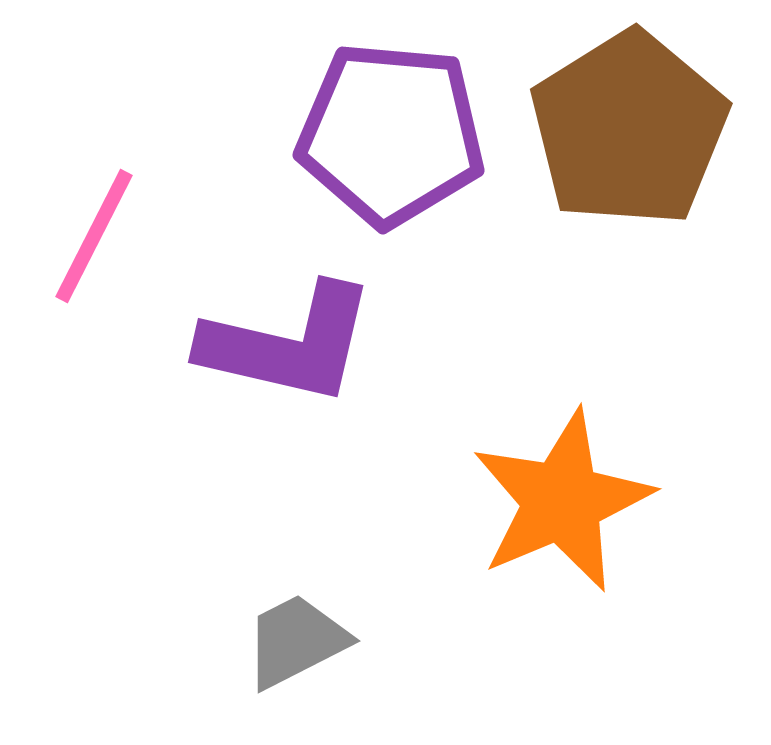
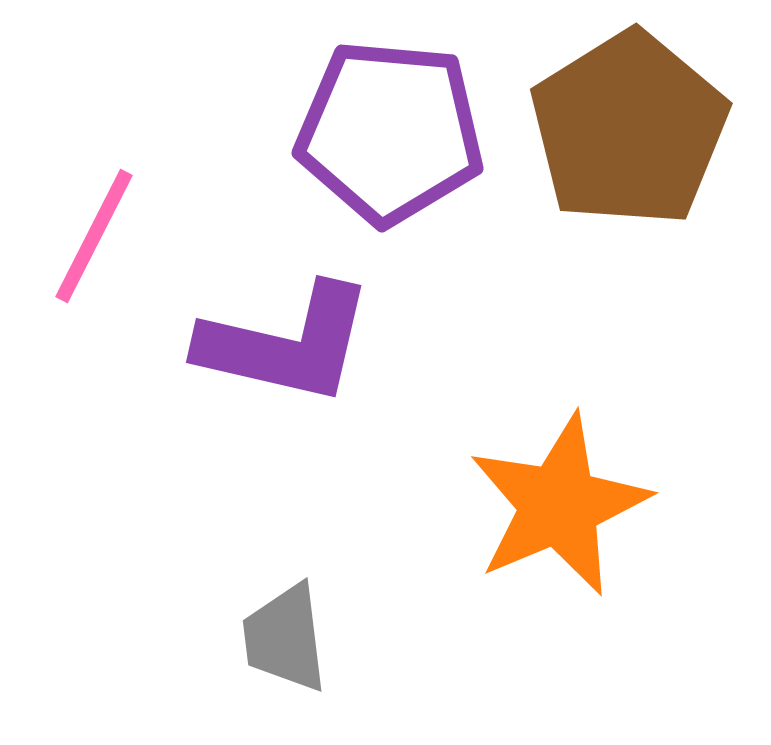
purple pentagon: moved 1 px left, 2 px up
purple L-shape: moved 2 px left
orange star: moved 3 px left, 4 px down
gray trapezoid: moved 11 px left, 3 px up; rotated 70 degrees counterclockwise
